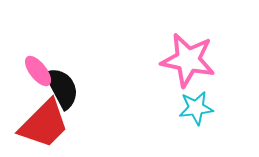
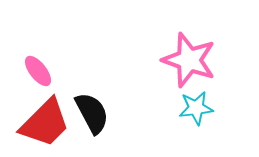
pink star: moved 1 px right; rotated 8 degrees clockwise
black semicircle: moved 30 px right, 25 px down
red trapezoid: moved 1 px right, 1 px up
